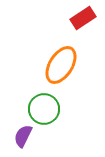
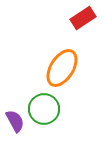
orange ellipse: moved 1 px right, 3 px down
purple semicircle: moved 8 px left, 15 px up; rotated 125 degrees clockwise
